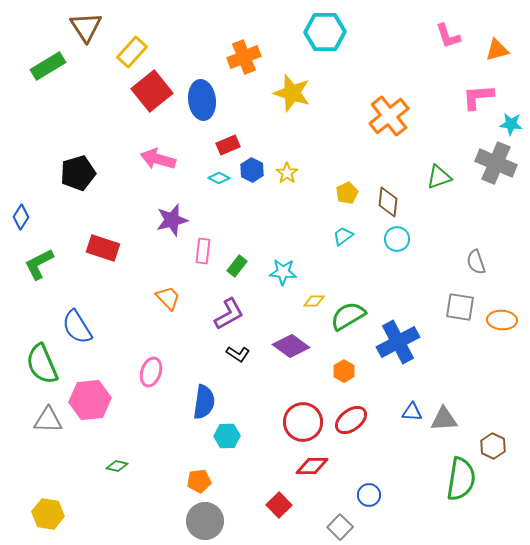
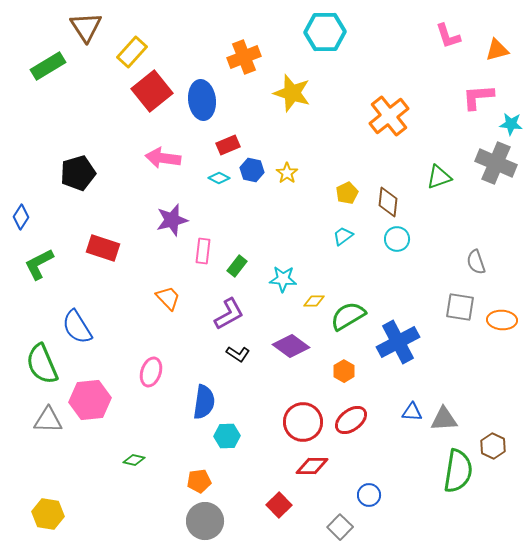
pink arrow at (158, 159): moved 5 px right, 1 px up; rotated 8 degrees counterclockwise
blue hexagon at (252, 170): rotated 15 degrees counterclockwise
cyan star at (283, 272): moved 7 px down
green diamond at (117, 466): moved 17 px right, 6 px up
green semicircle at (461, 479): moved 3 px left, 8 px up
